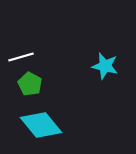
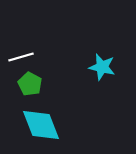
cyan star: moved 3 px left, 1 px down
cyan diamond: rotated 18 degrees clockwise
